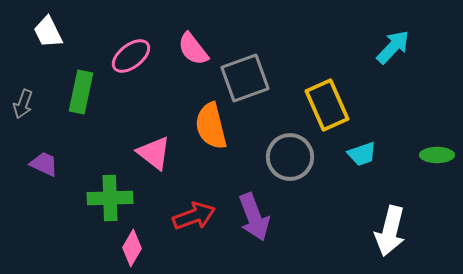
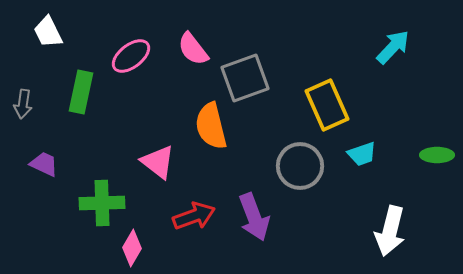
gray arrow: rotated 12 degrees counterclockwise
pink triangle: moved 4 px right, 9 px down
gray circle: moved 10 px right, 9 px down
green cross: moved 8 px left, 5 px down
